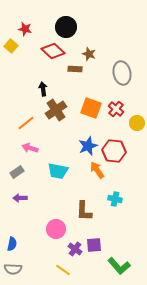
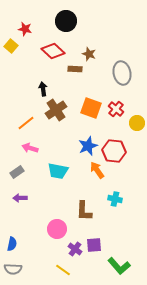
black circle: moved 6 px up
pink circle: moved 1 px right
